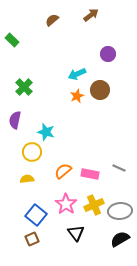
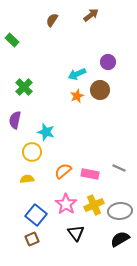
brown semicircle: rotated 16 degrees counterclockwise
purple circle: moved 8 px down
